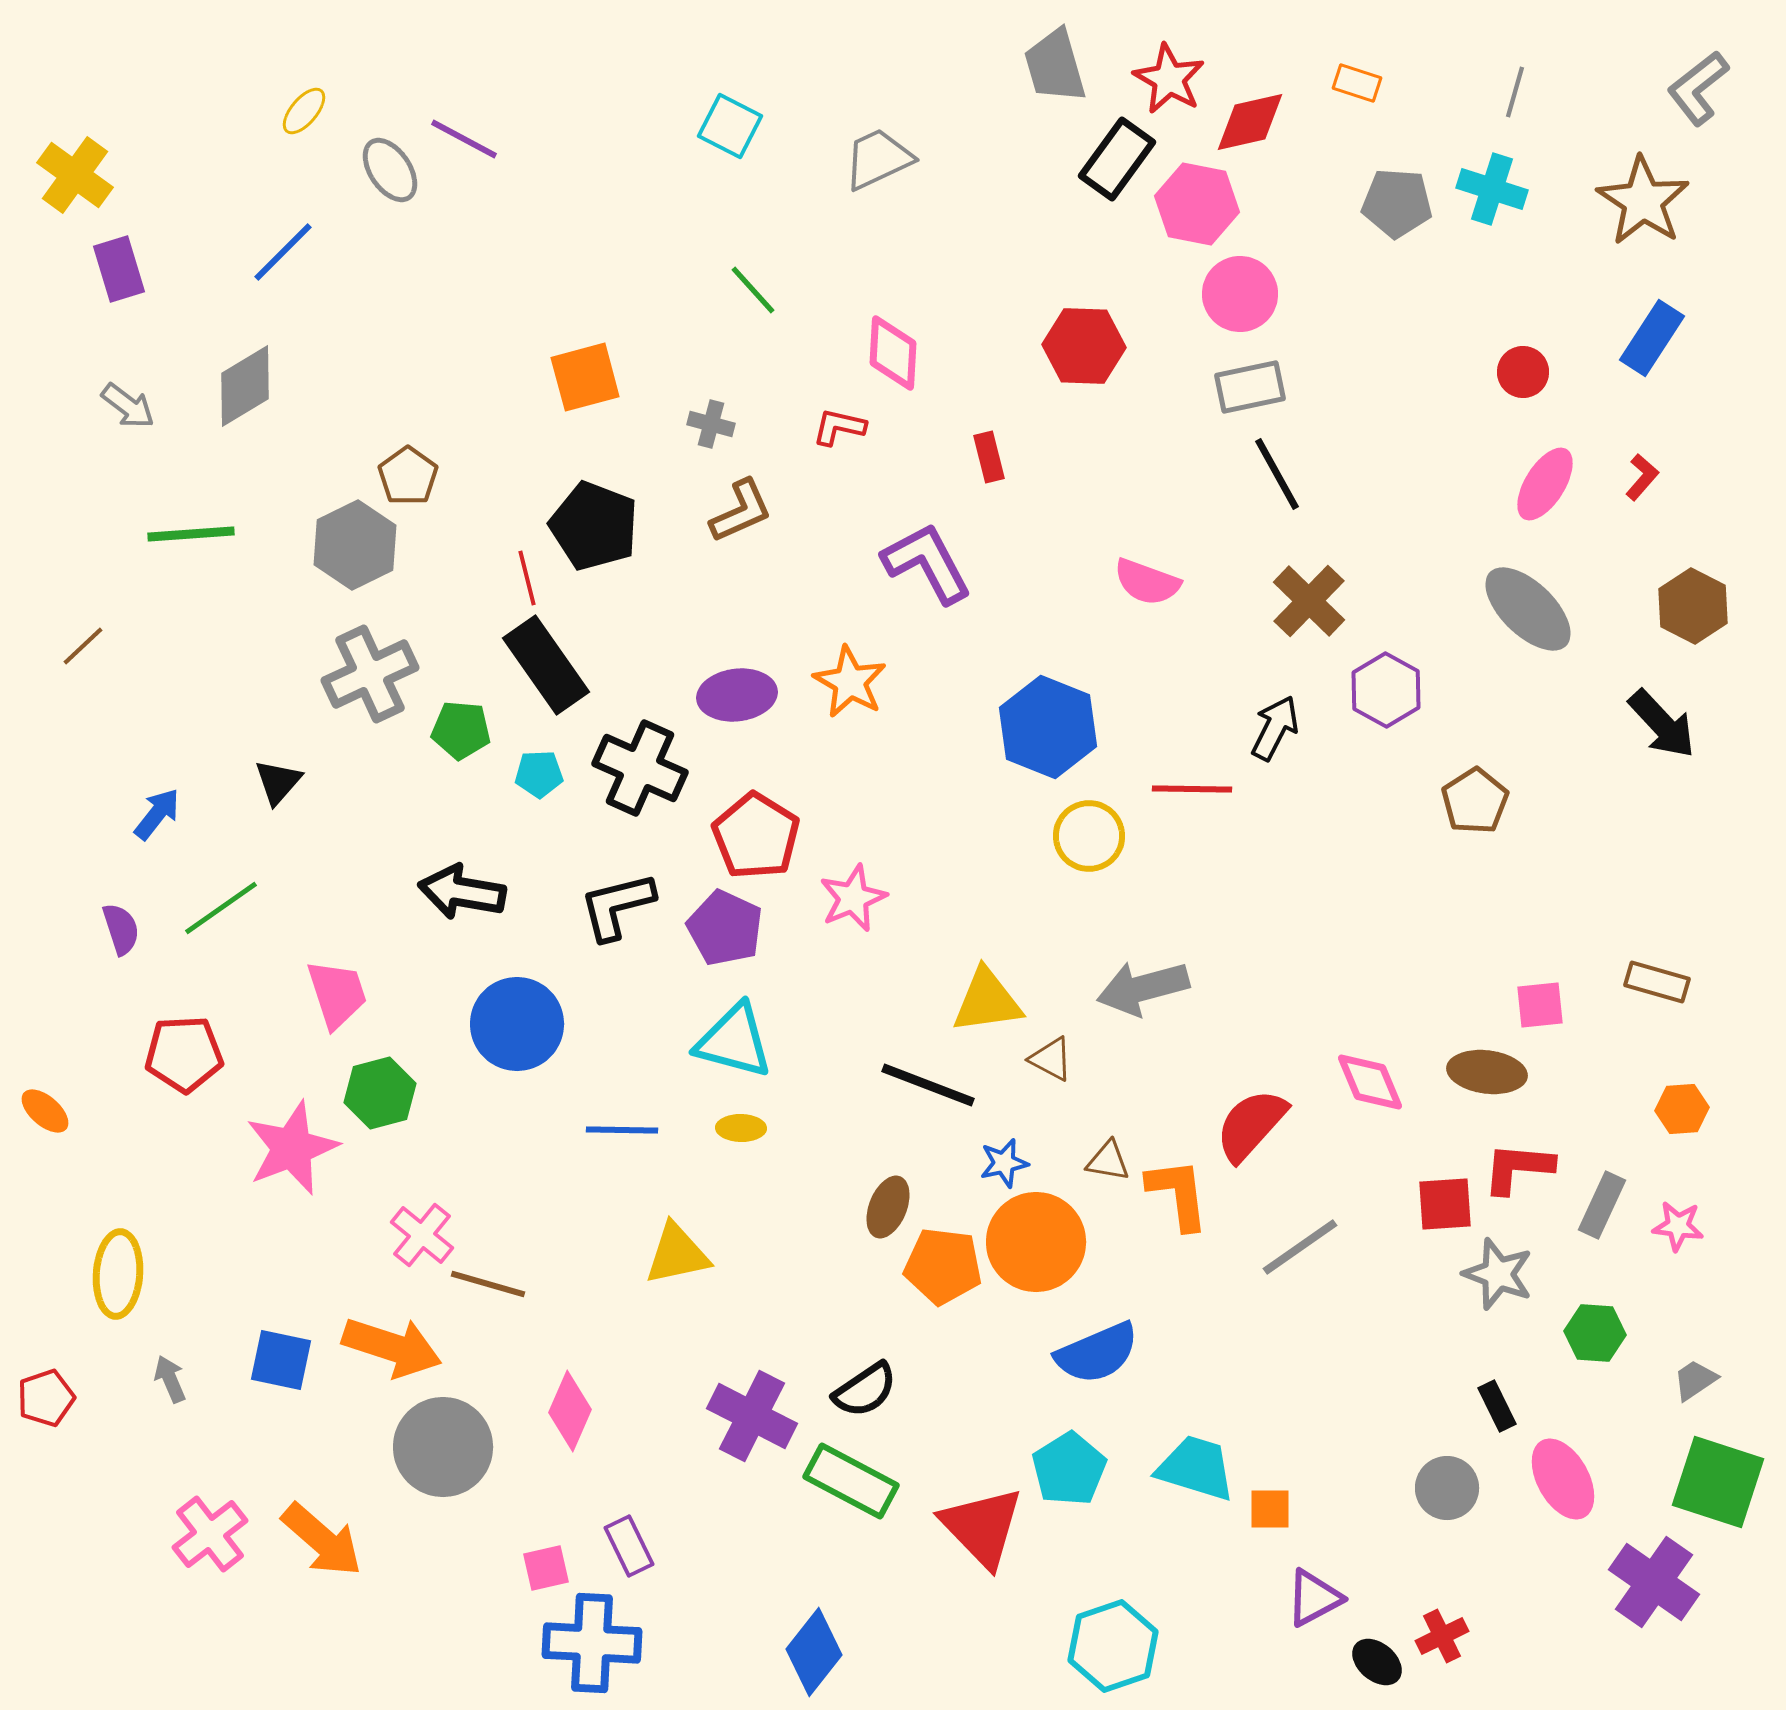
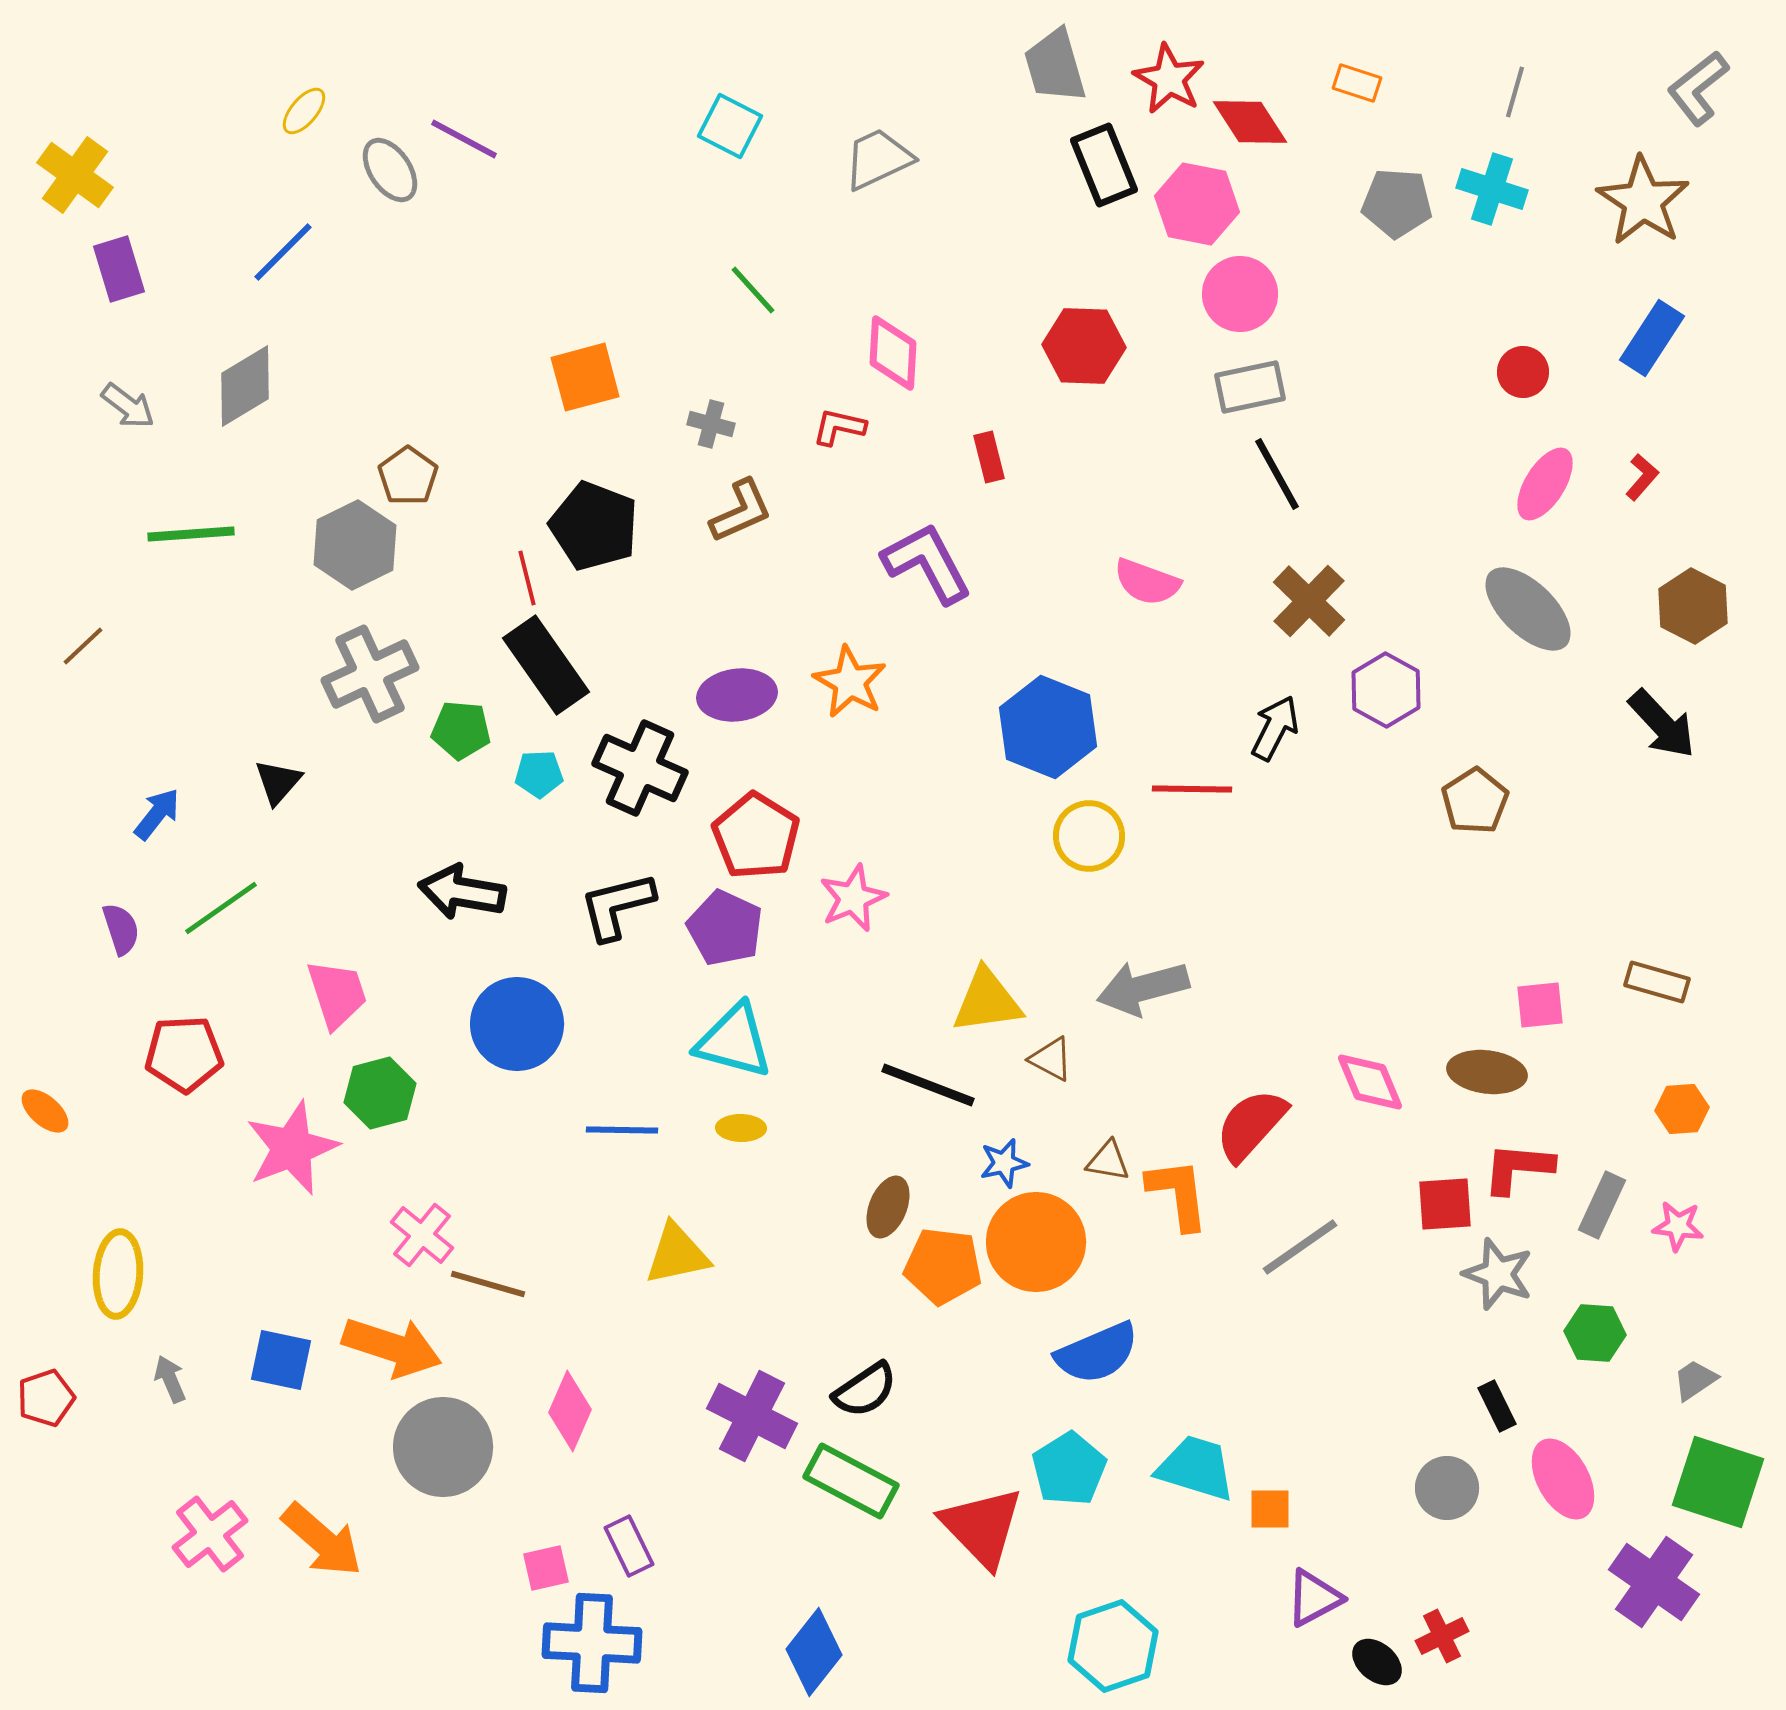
red diamond at (1250, 122): rotated 70 degrees clockwise
black rectangle at (1117, 159): moved 13 px left, 6 px down; rotated 58 degrees counterclockwise
